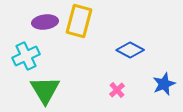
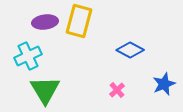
cyan cross: moved 2 px right
